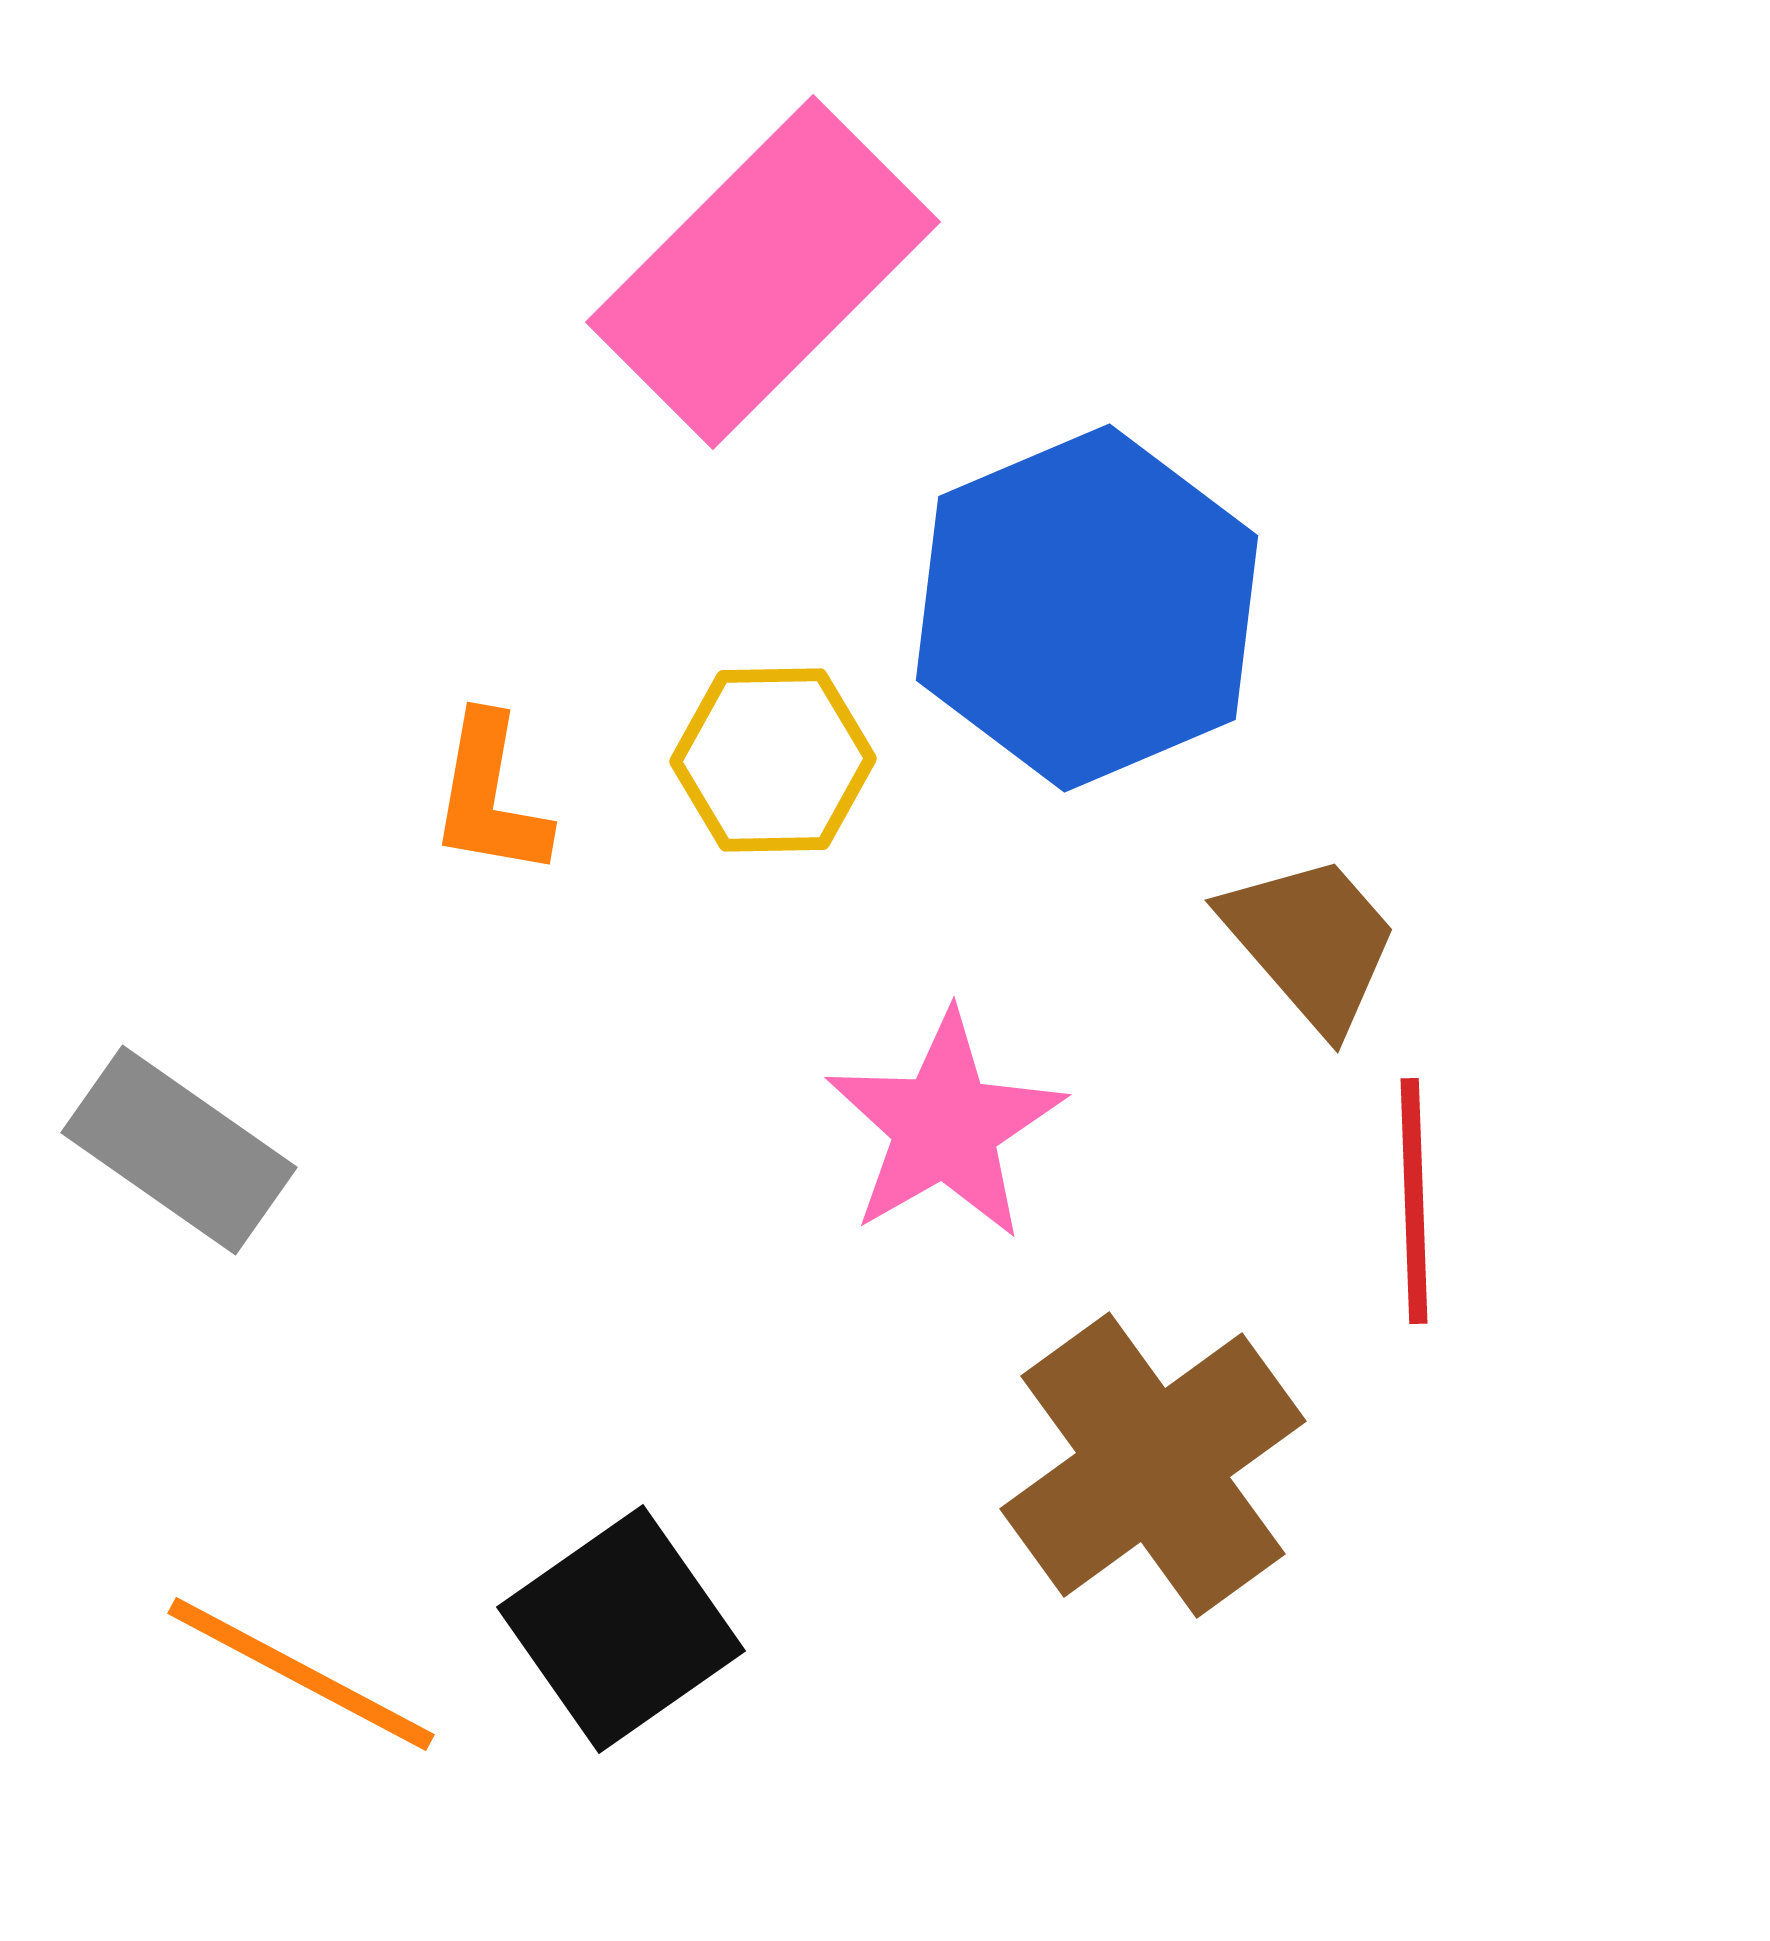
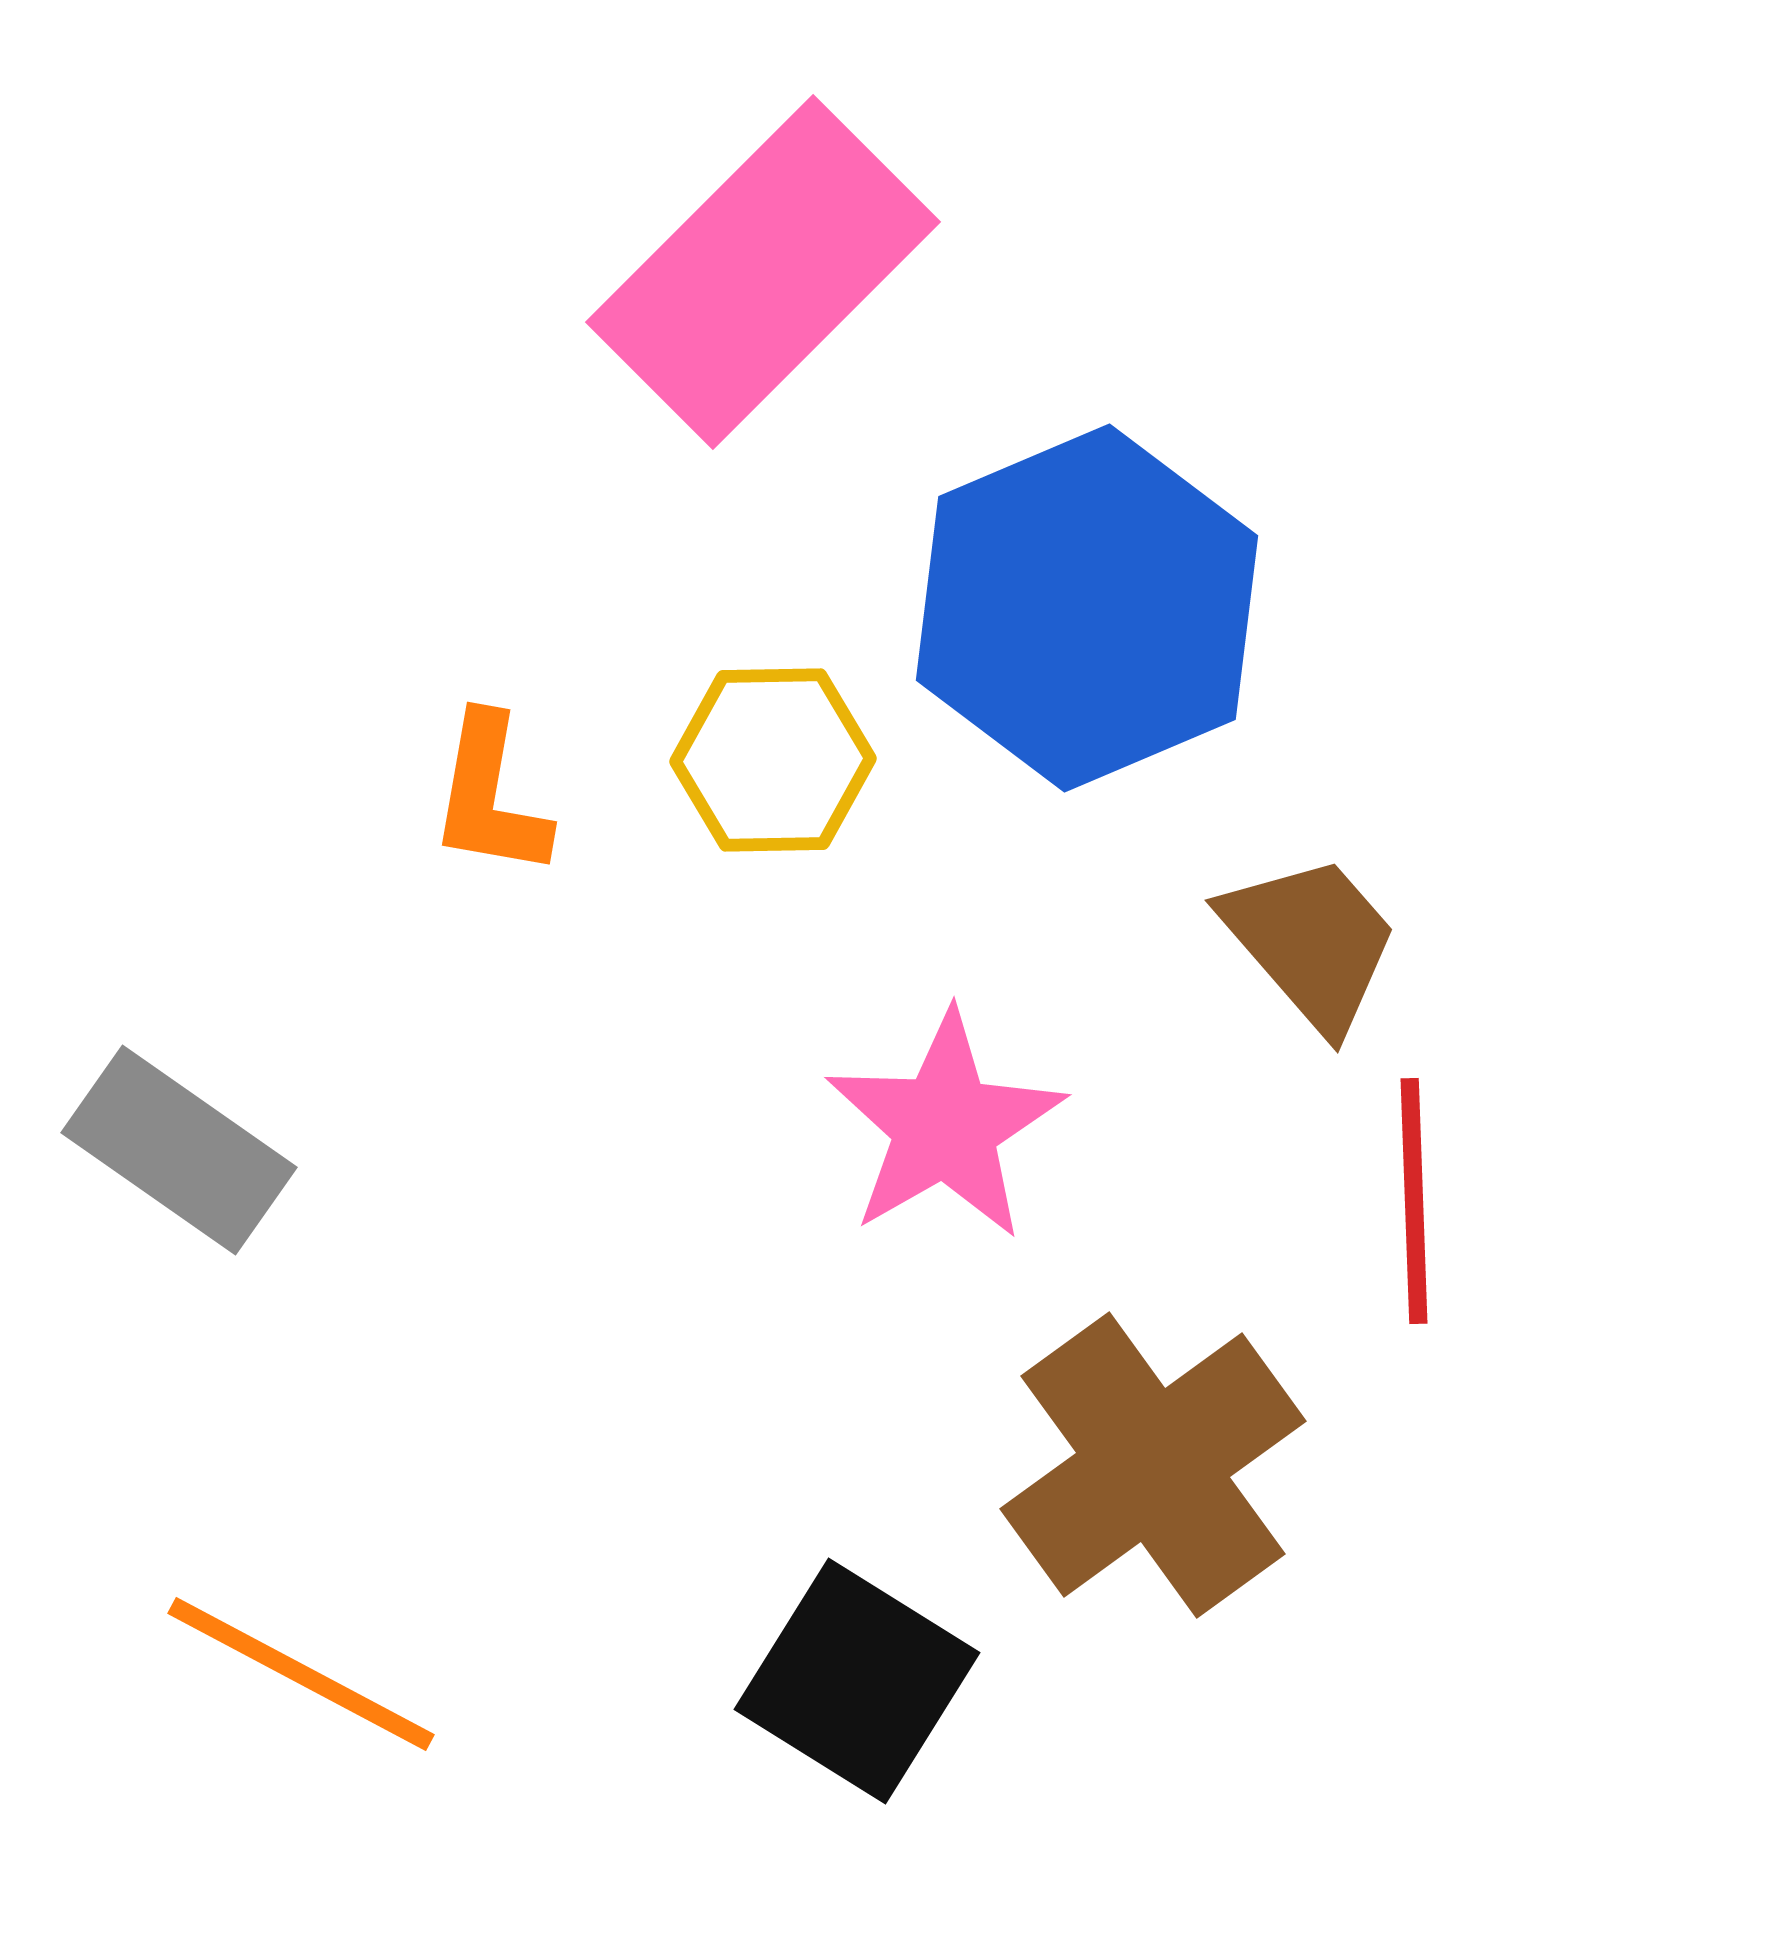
black square: moved 236 px right, 52 px down; rotated 23 degrees counterclockwise
